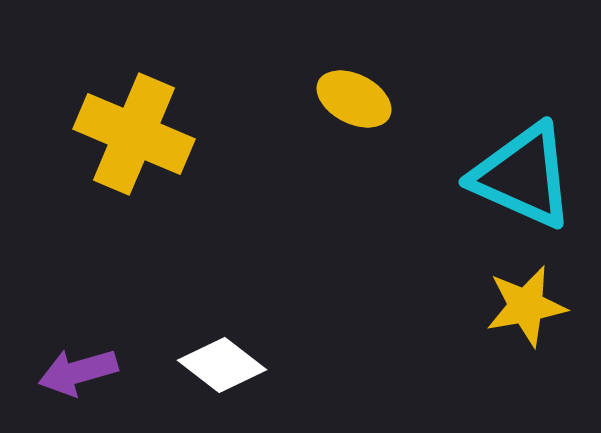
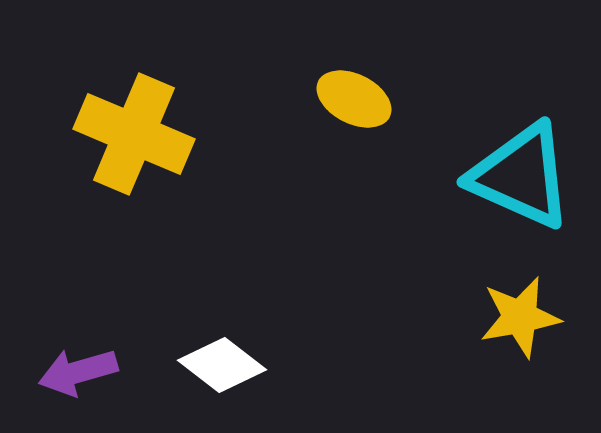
cyan triangle: moved 2 px left
yellow star: moved 6 px left, 11 px down
